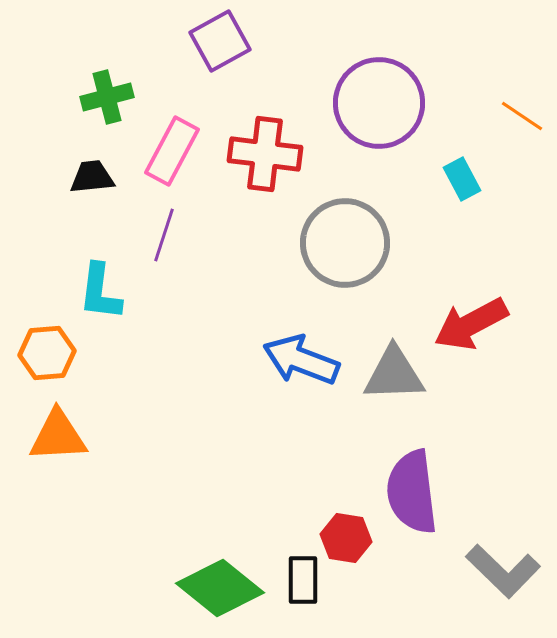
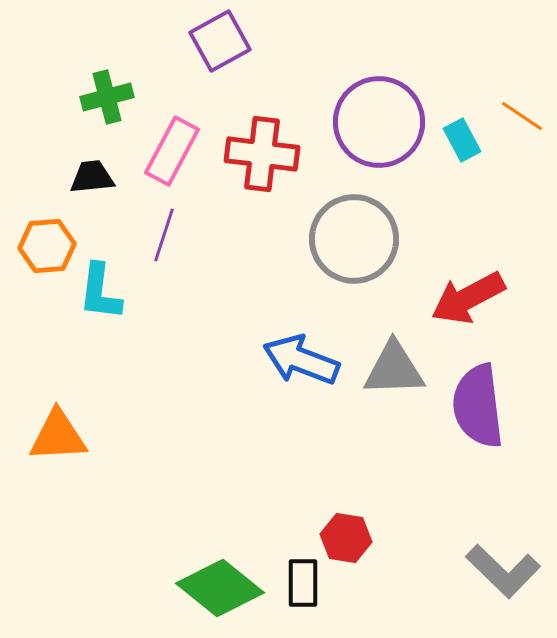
purple circle: moved 19 px down
red cross: moved 3 px left
cyan rectangle: moved 39 px up
gray circle: moved 9 px right, 4 px up
red arrow: moved 3 px left, 26 px up
orange hexagon: moved 107 px up
gray triangle: moved 5 px up
purple semicircle: moved 66 px right, 86 px up
black rectangle: moved 3 px down
